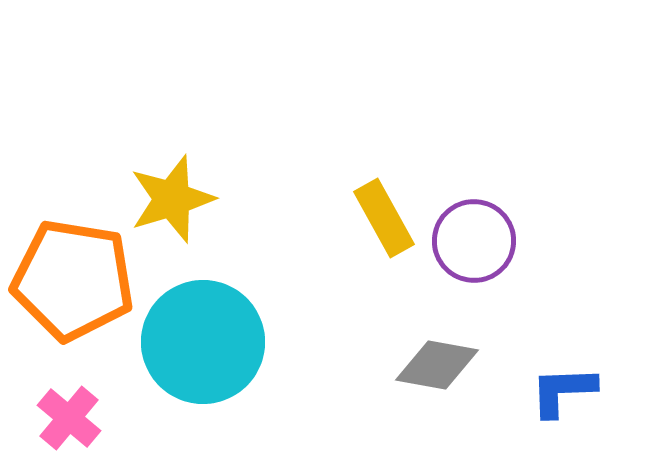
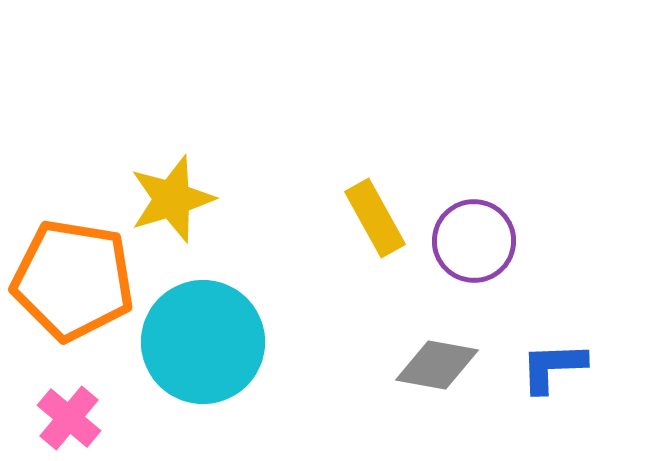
yellow rectangle: moved 9 px left
blue L-shape: moved 10 px left, 24 px up
